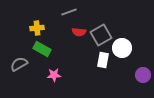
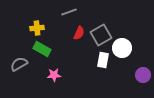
red semicircle: moved 1 px down; rotated 72 degrees counterclockwise
